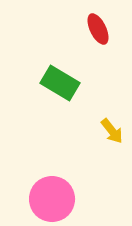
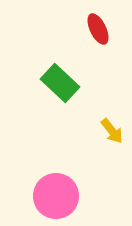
green rectangle: rotated 12 degrees clockwise
pink circle: moved 4 px right, 3 px up
